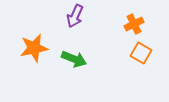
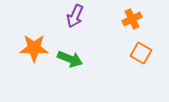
orange cross: moved 2 px left, 5 px up
orange star: rotated 12 degrees clockwise
green arrow: moved 4 px left
